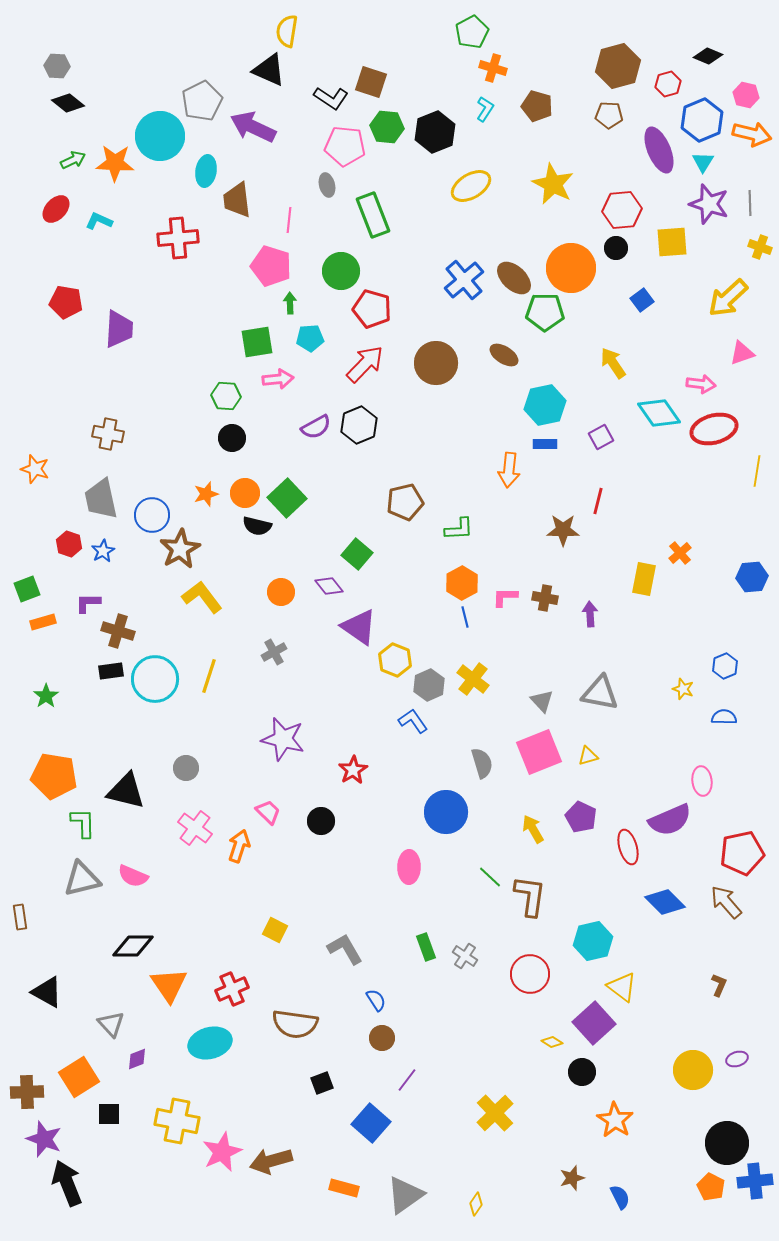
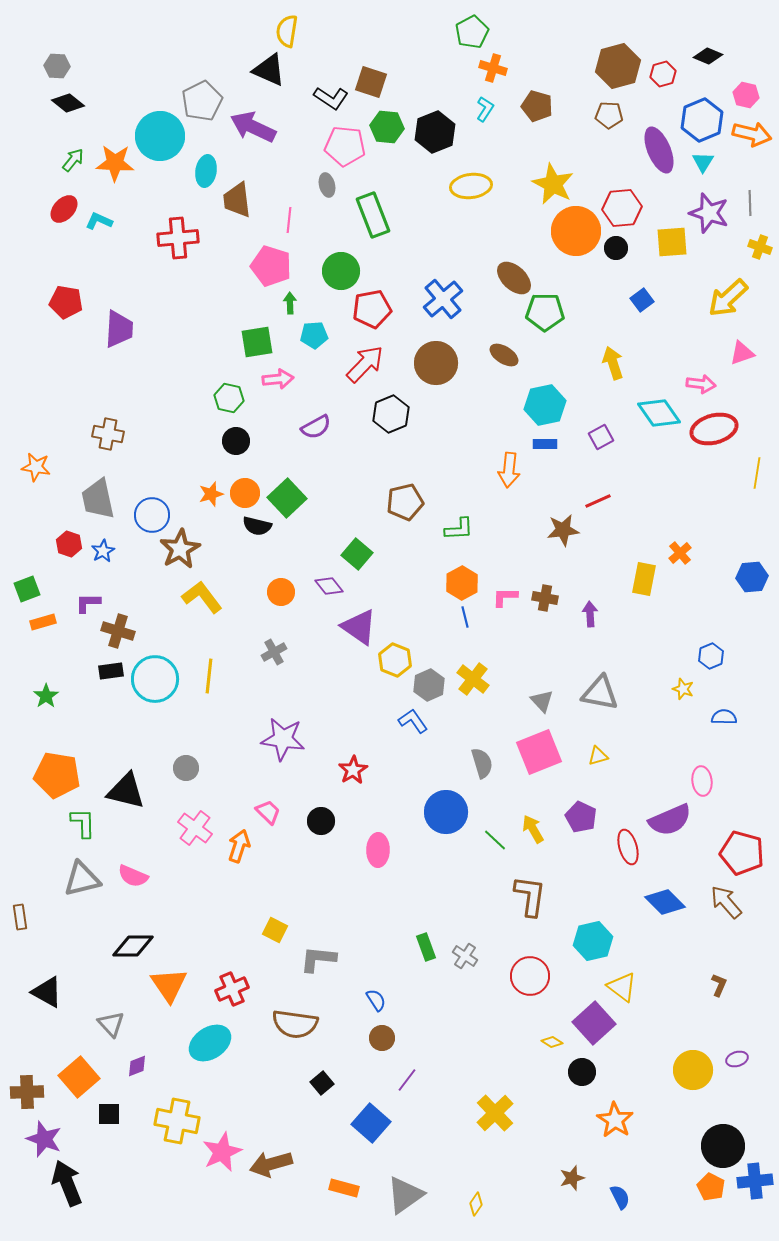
red hexagon at (668, 84): moved 5 px left, 10 px up
green arrow at (73, 160): rotated 25 degrees counterclockwise
yellow ellipse at (471, 186): rotated 24 degrees clockwise
purple star at (709, 204): moved 9 px down
red ellipse at (56, 209): moved 8 px right
red hexagon at (622, 210): moved 2 px up
orange circle at (571, 268): moved 5 px right, 37 px up
blue cross at (464, 280): moved 21 px left, 19 px down
red pentagon at (372, 309): rotated 27 degrees counterclockwise
cyan pentagon at (310, 338): moved 4 px right, 3 px up
yellow arrow at (613, 363): rotated 16 degrees clockwise
green hexagon at (226, 396): moved 3 px right, 2 px down; rotated 8 degrees clockwise
black hexagon at (359, 425): moved 32 px right, 11 px up
black circle at (232, 438): moved 4 px right, 3 px down
orange star at (35, 469): moved 1 px right, 2 px up; rotated 8 degrees counterclockwise
yellow line at (757, 471): moved 2 px down
orange star at (206, 494): moved 5 px right
gray trapezoid at (101, 499): moved 3 px left
red line at (598, 501): rotated 52 degrees clockwise
brown star at (563, 530): rotated 8 degrees counterclockwise
blue hexagon at (725, 666): moved 14 px left, 10 px up
yellow line at (209, 676): rotated 12 degrees counterclockwise
purple star at (283, 739): rotated 6 degrees counterclockwise
yellow triangle at (588, 756): moved 10 px right
orange pentagon at (54, 776): moved 3 px right, 1 px up
red pentagon at (742, 853): rotated 27 degrees clockwise
pink ellipse at (409, 867): moved 31 px left, 17 px up
green line at (490, 877): moved 5 px right, 37 px up
gray L-shape at (345, 949): moved 27 px left, 10 px down; rotated 54 degrees counterclockwise
red circle at (530, 974): moved 2 px down
cyan ellipse at (210, 1043): rotated 18 degrees counterclockwise
purple diamond at (137, 1059): moved 7 px down
orange square at (79, 1077): rotated 9 degrees counterclockwise
black square at (322, 1083): rotated 20 degrees counterclockwise
black circle at (727, 1143): moved 4 px left, 3 px down
brown arrow at (271, 1161): moved 3 px down
